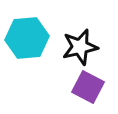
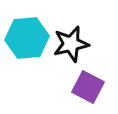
black star: moved 9 px left, 3 px up
